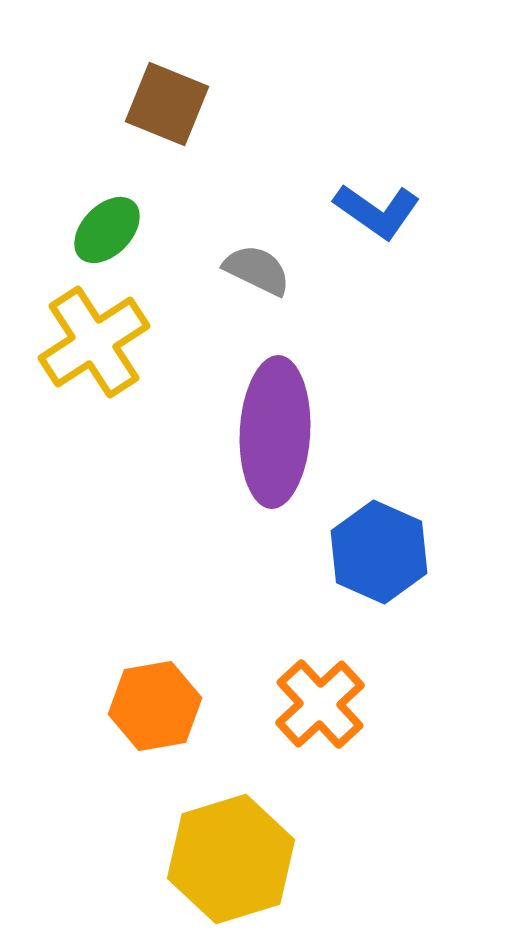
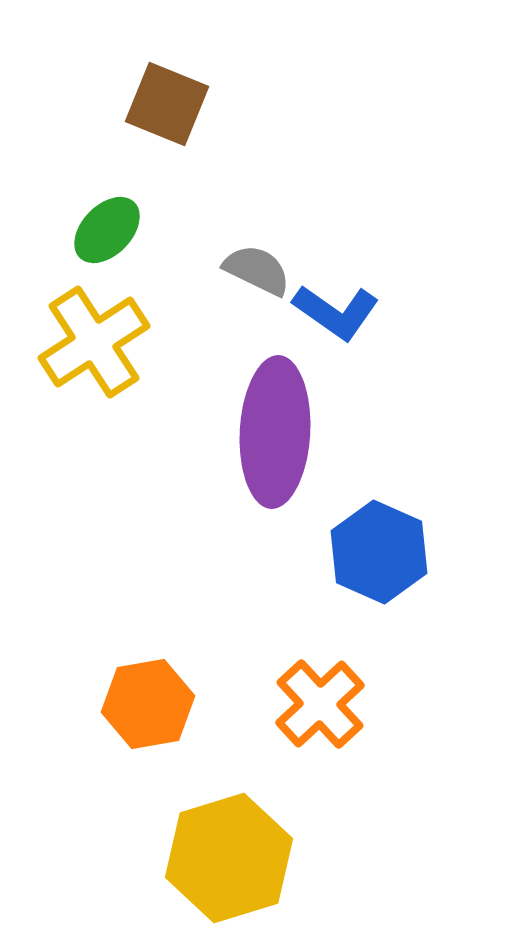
blue L-shape: moved 41 px left, 101 px down
orange hexagon: moved 7 px left, 2 px up
yellow hexagon: moved 2 px left, 1 px up
